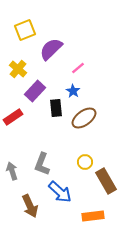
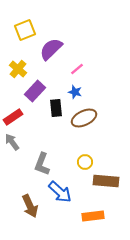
pink line: moved 1 px left, 1 px down
blue star: moved 2 px right, 1 px down; rotated 16 degrees counterclockwise
brown ellipse: rotated 10 degrees clockwise
gray arrow: moved 29 px up; rotated 18 degrees counterclockwise
brown rectangle: rotated 55 degrees counterclockwise
